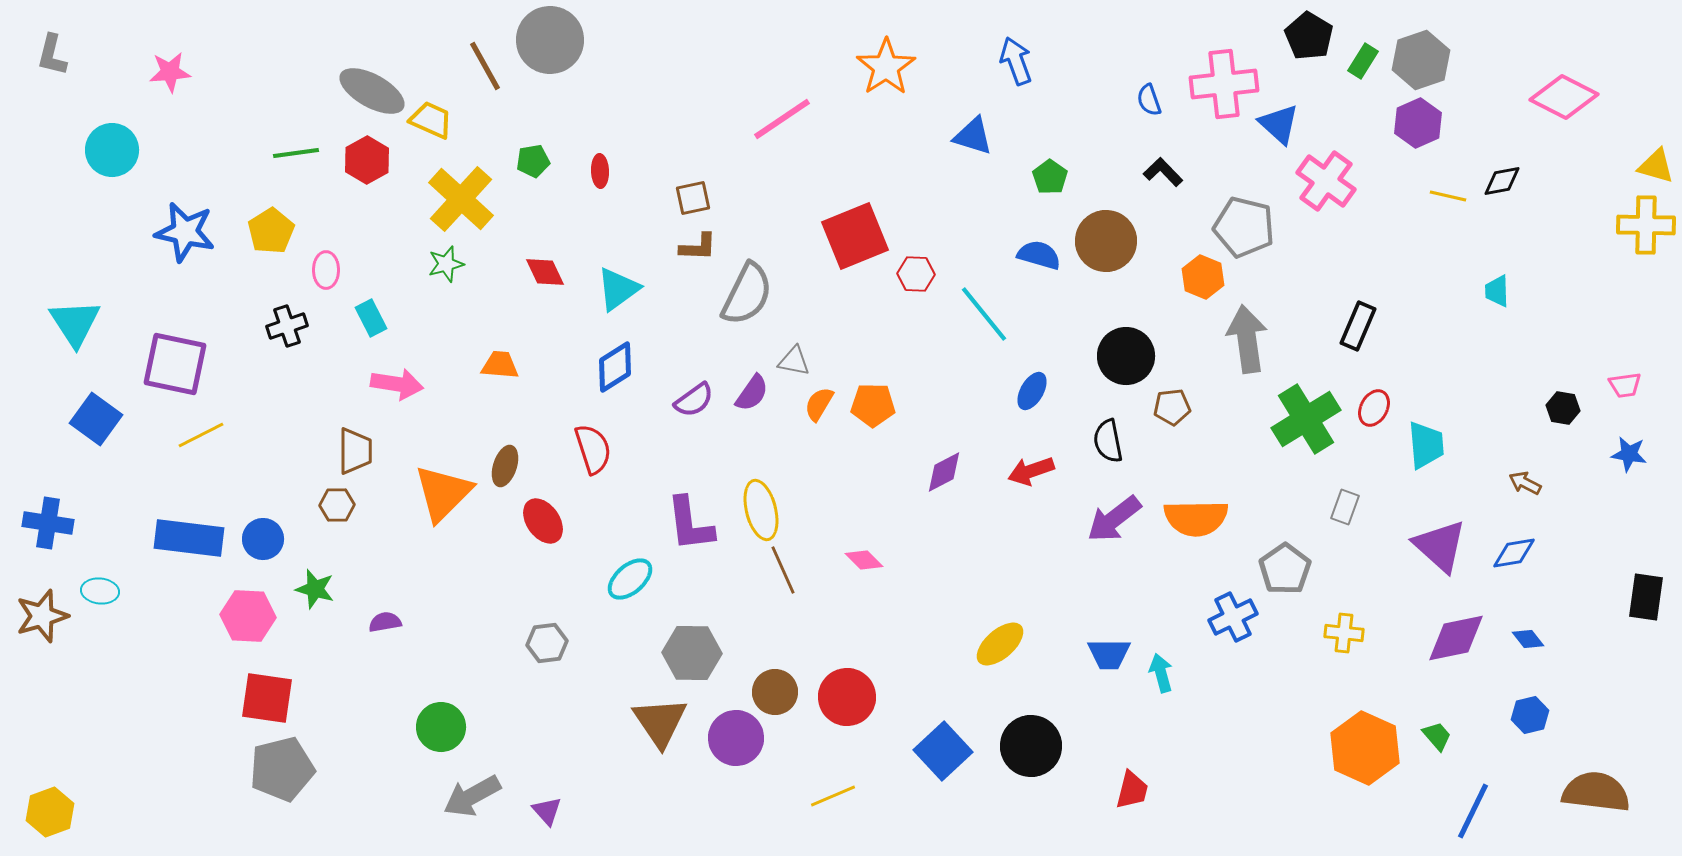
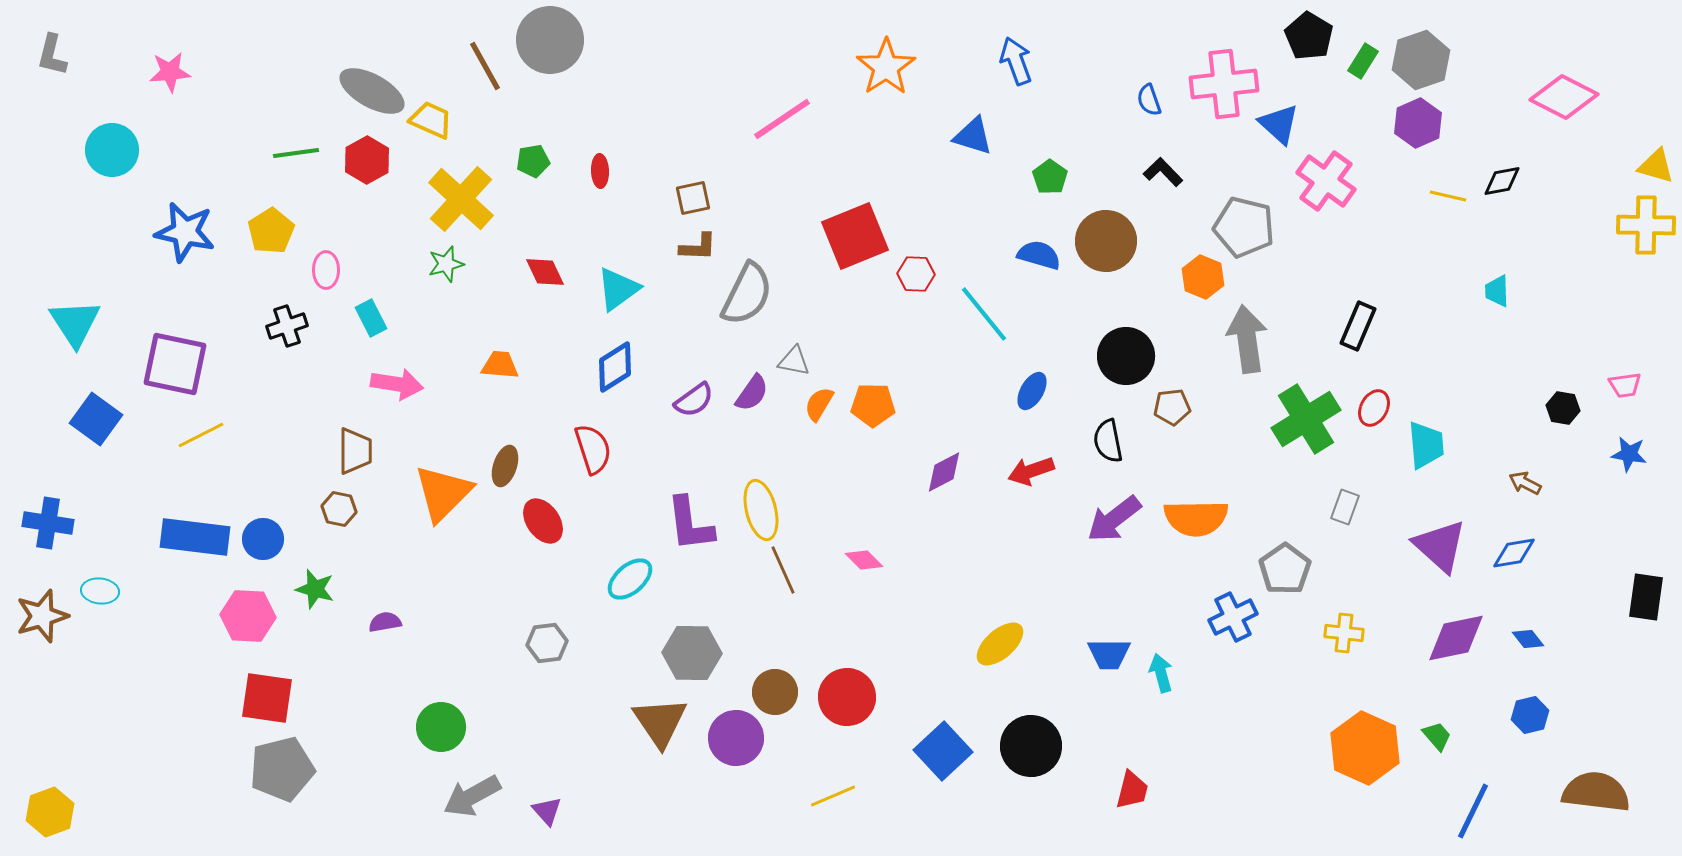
brown hexagon at (337, 505): moved 2 px right, 4 px down; rotated 12 degrees clockwise
blue rectangle at (189, 538): moved 6 px right, 1 px up
